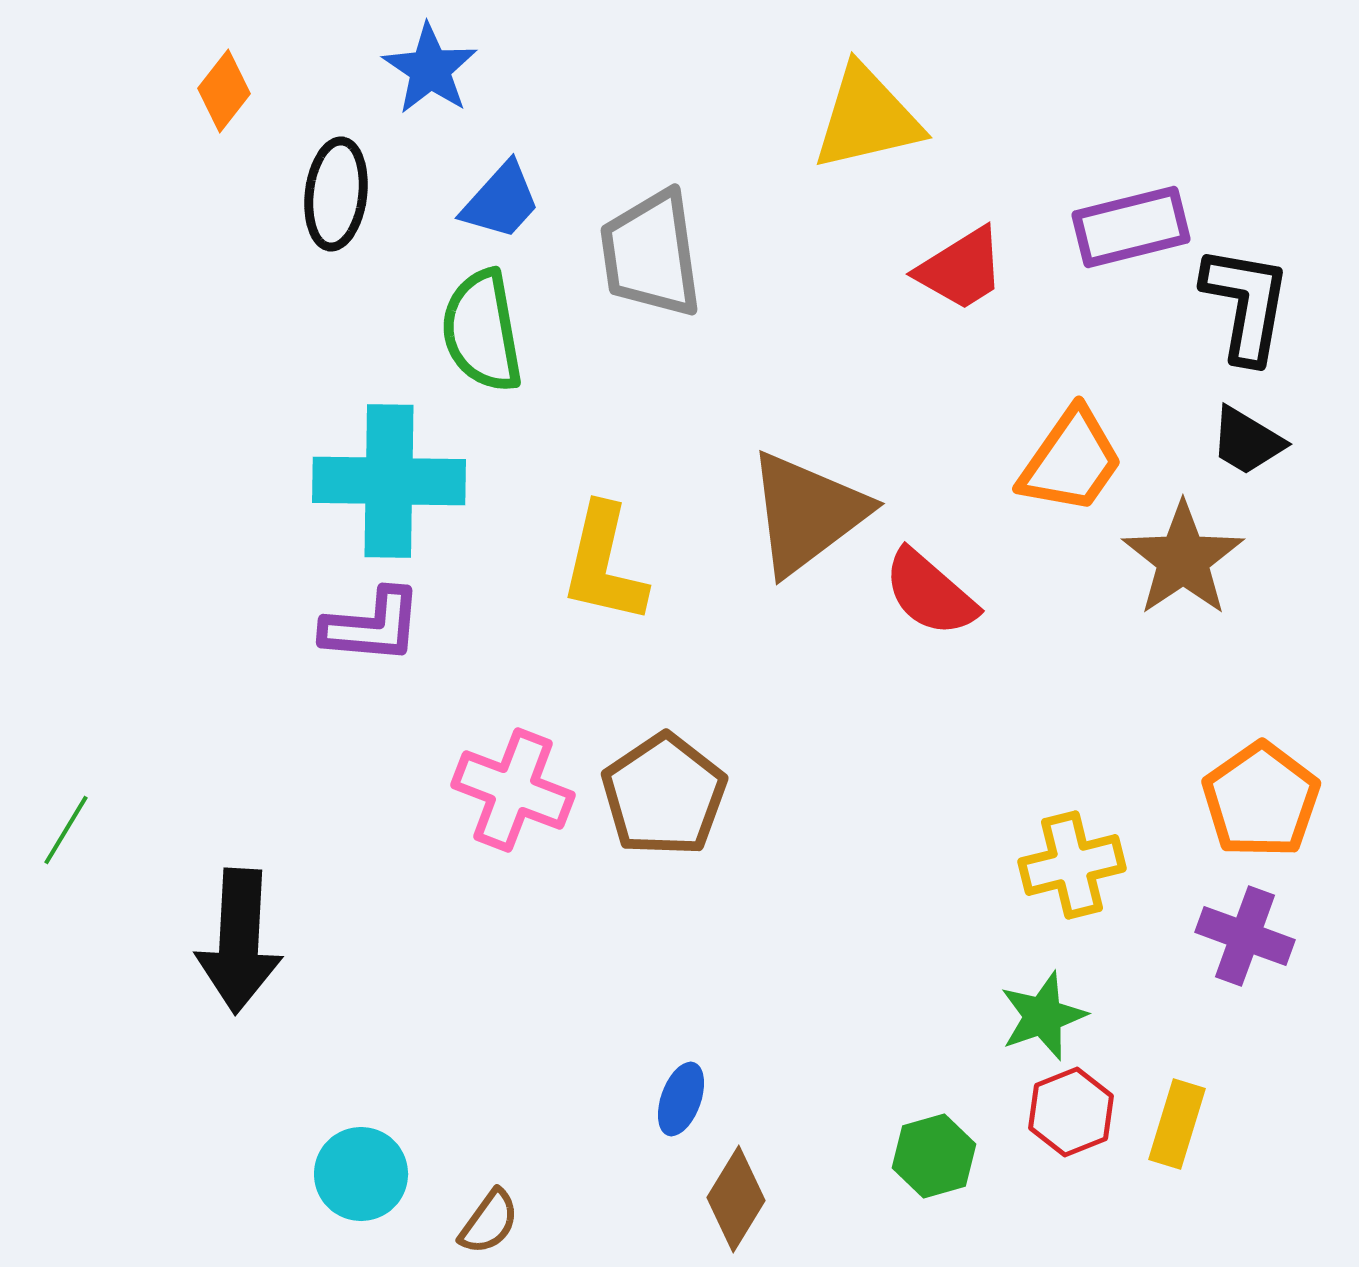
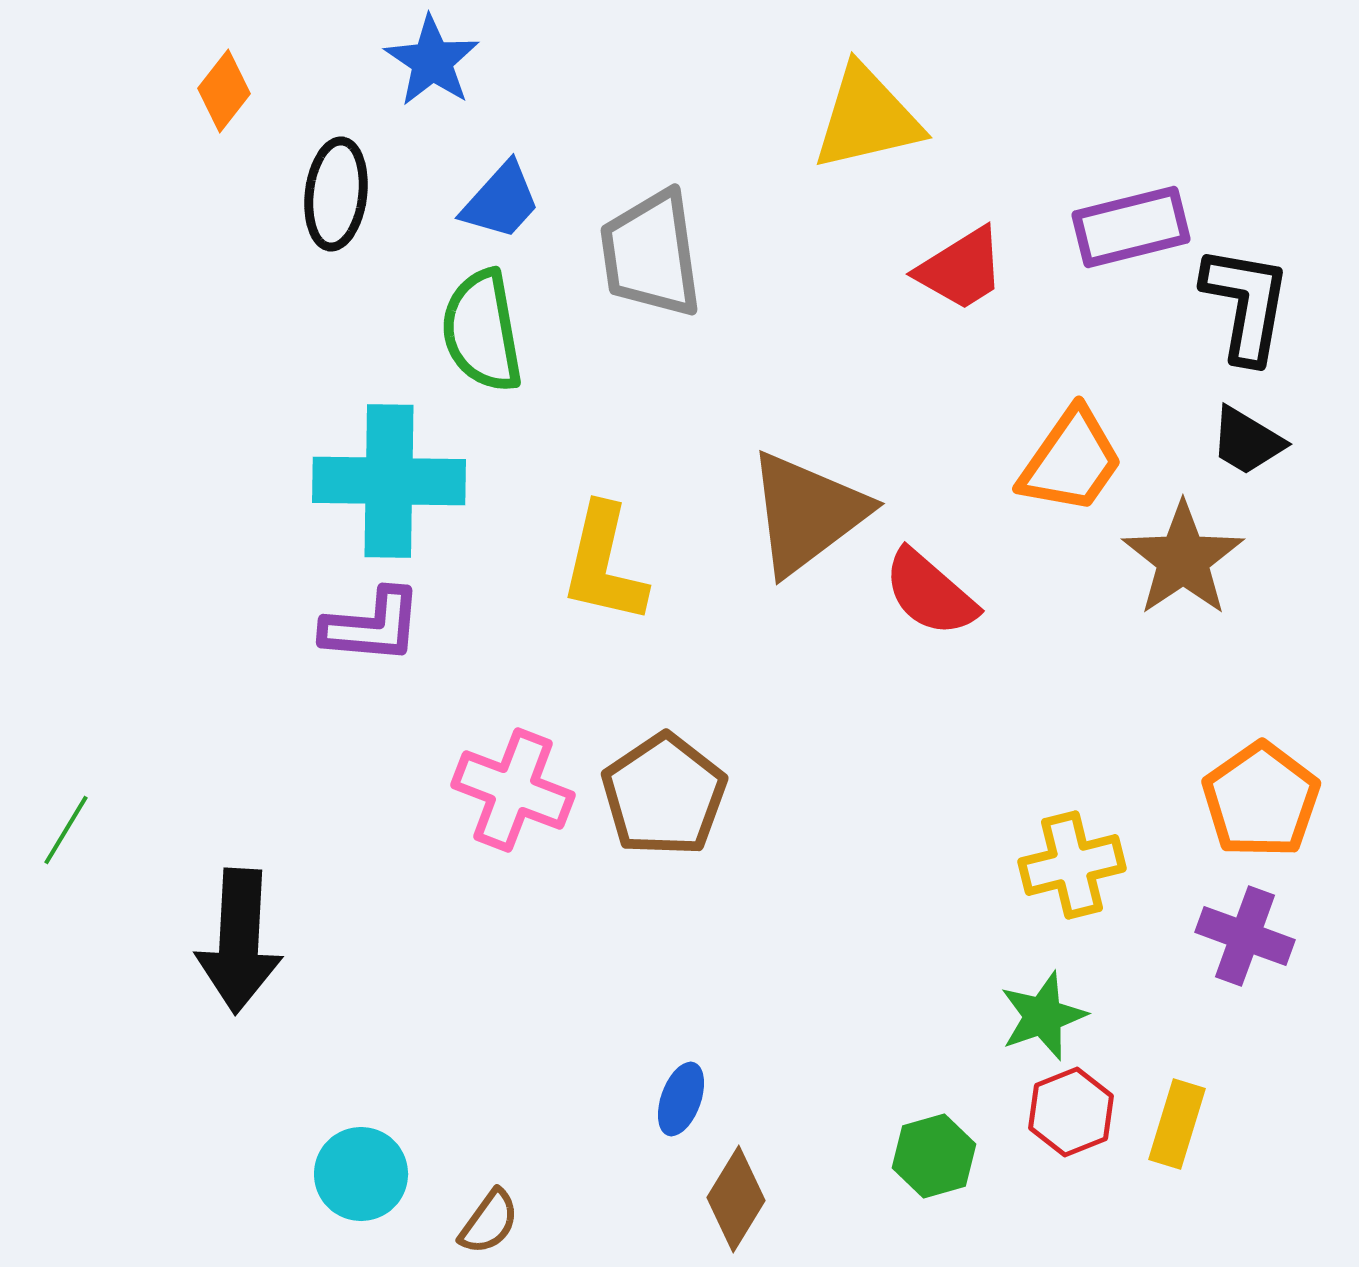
blue star: moved 2 px right, 8 px up
